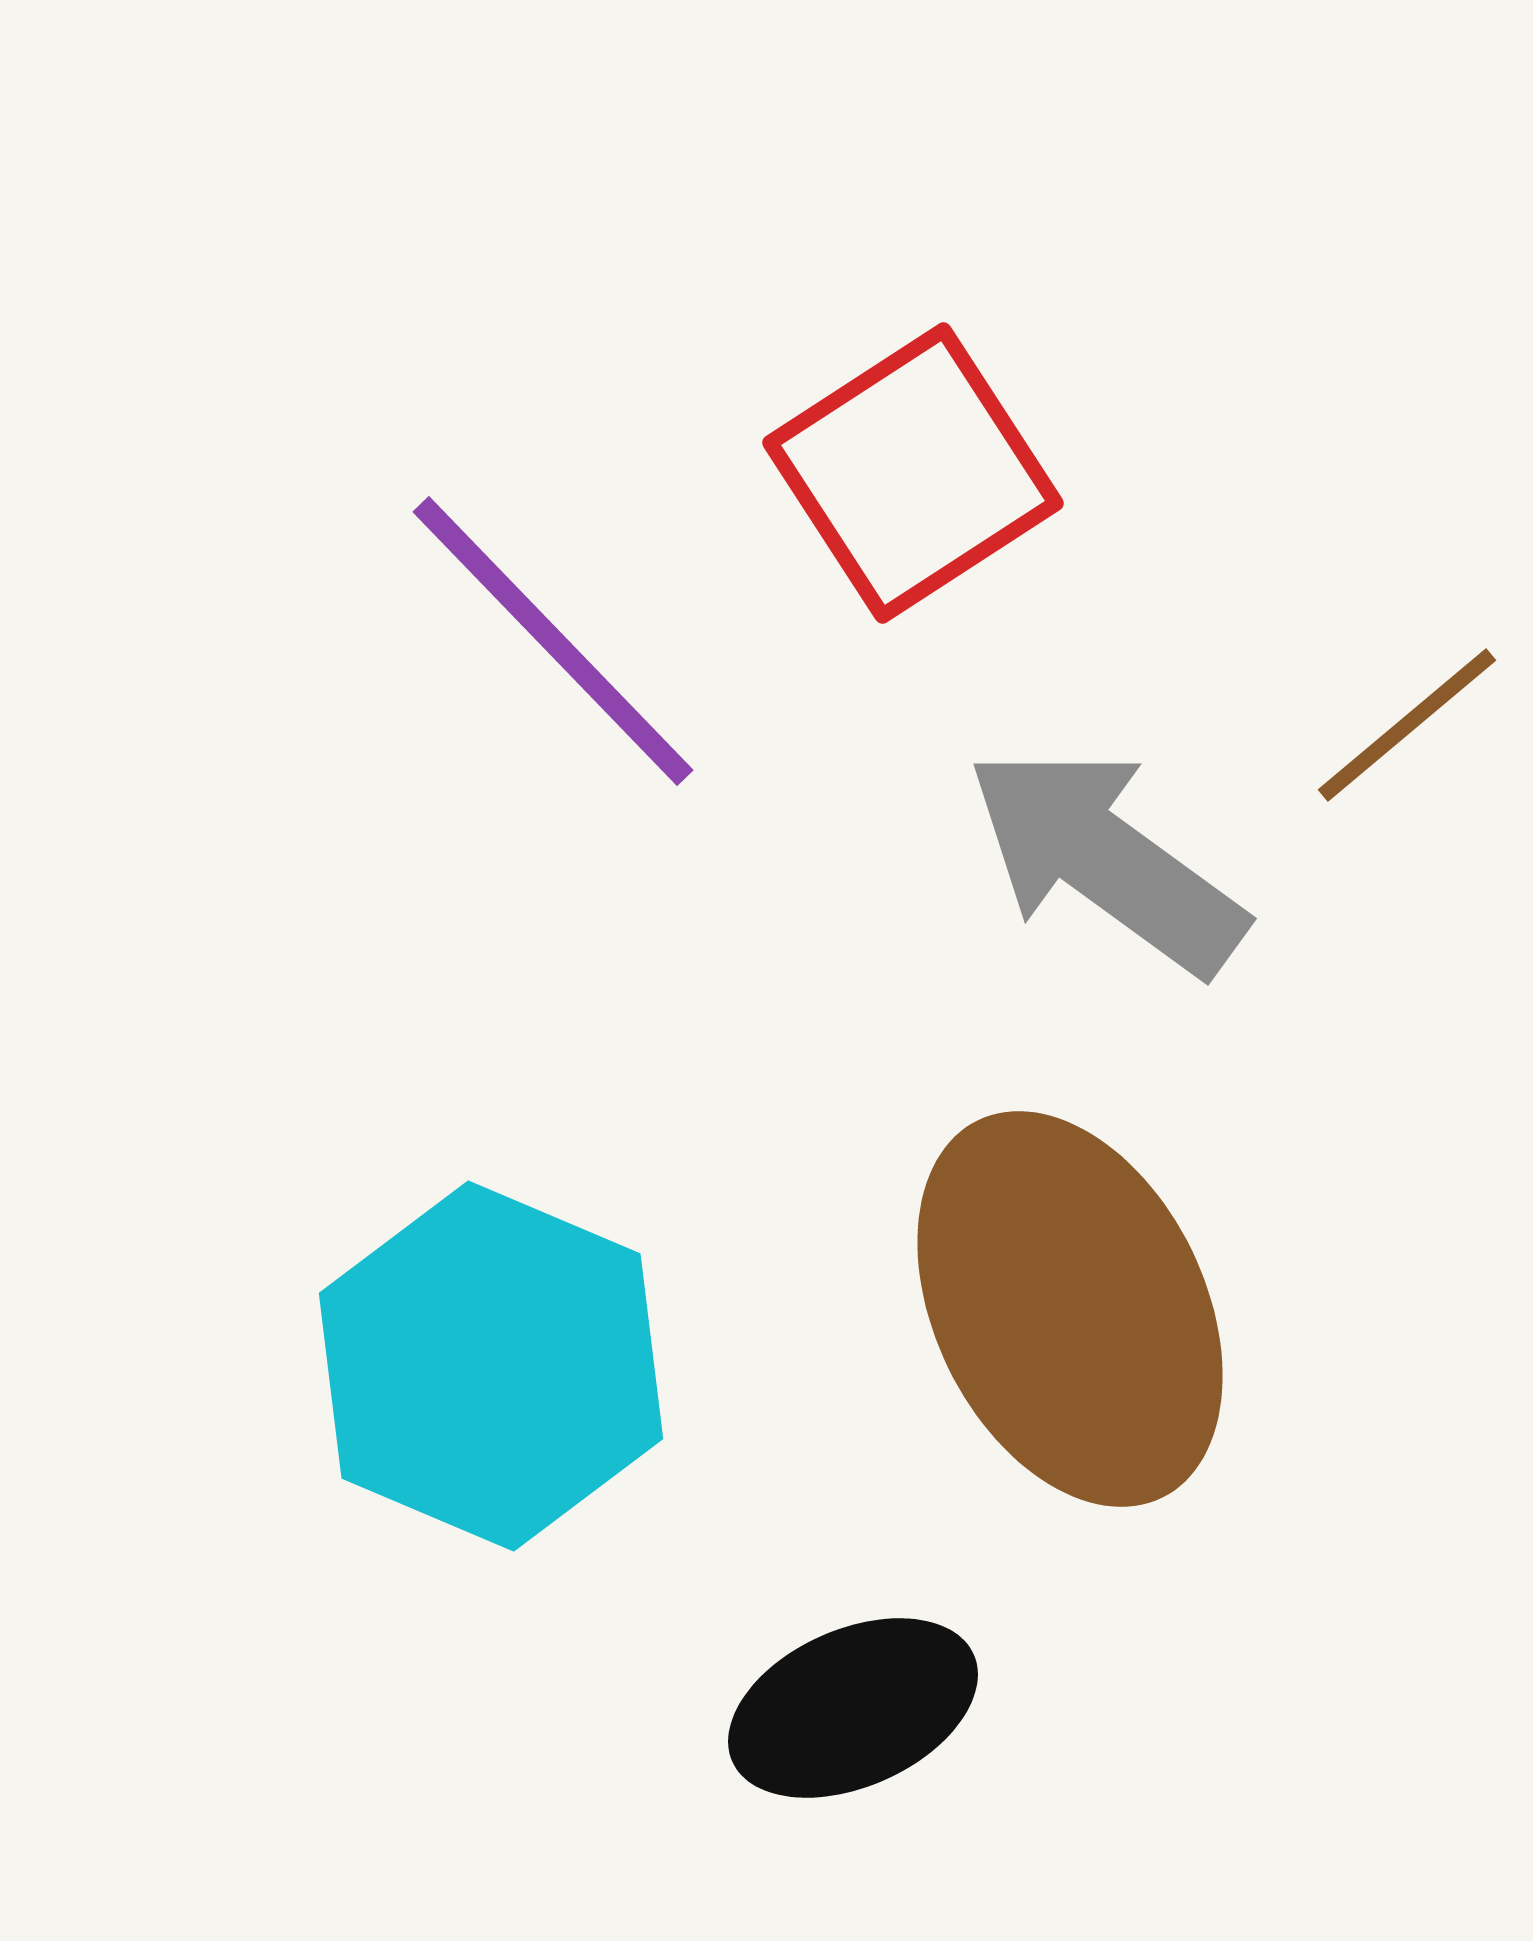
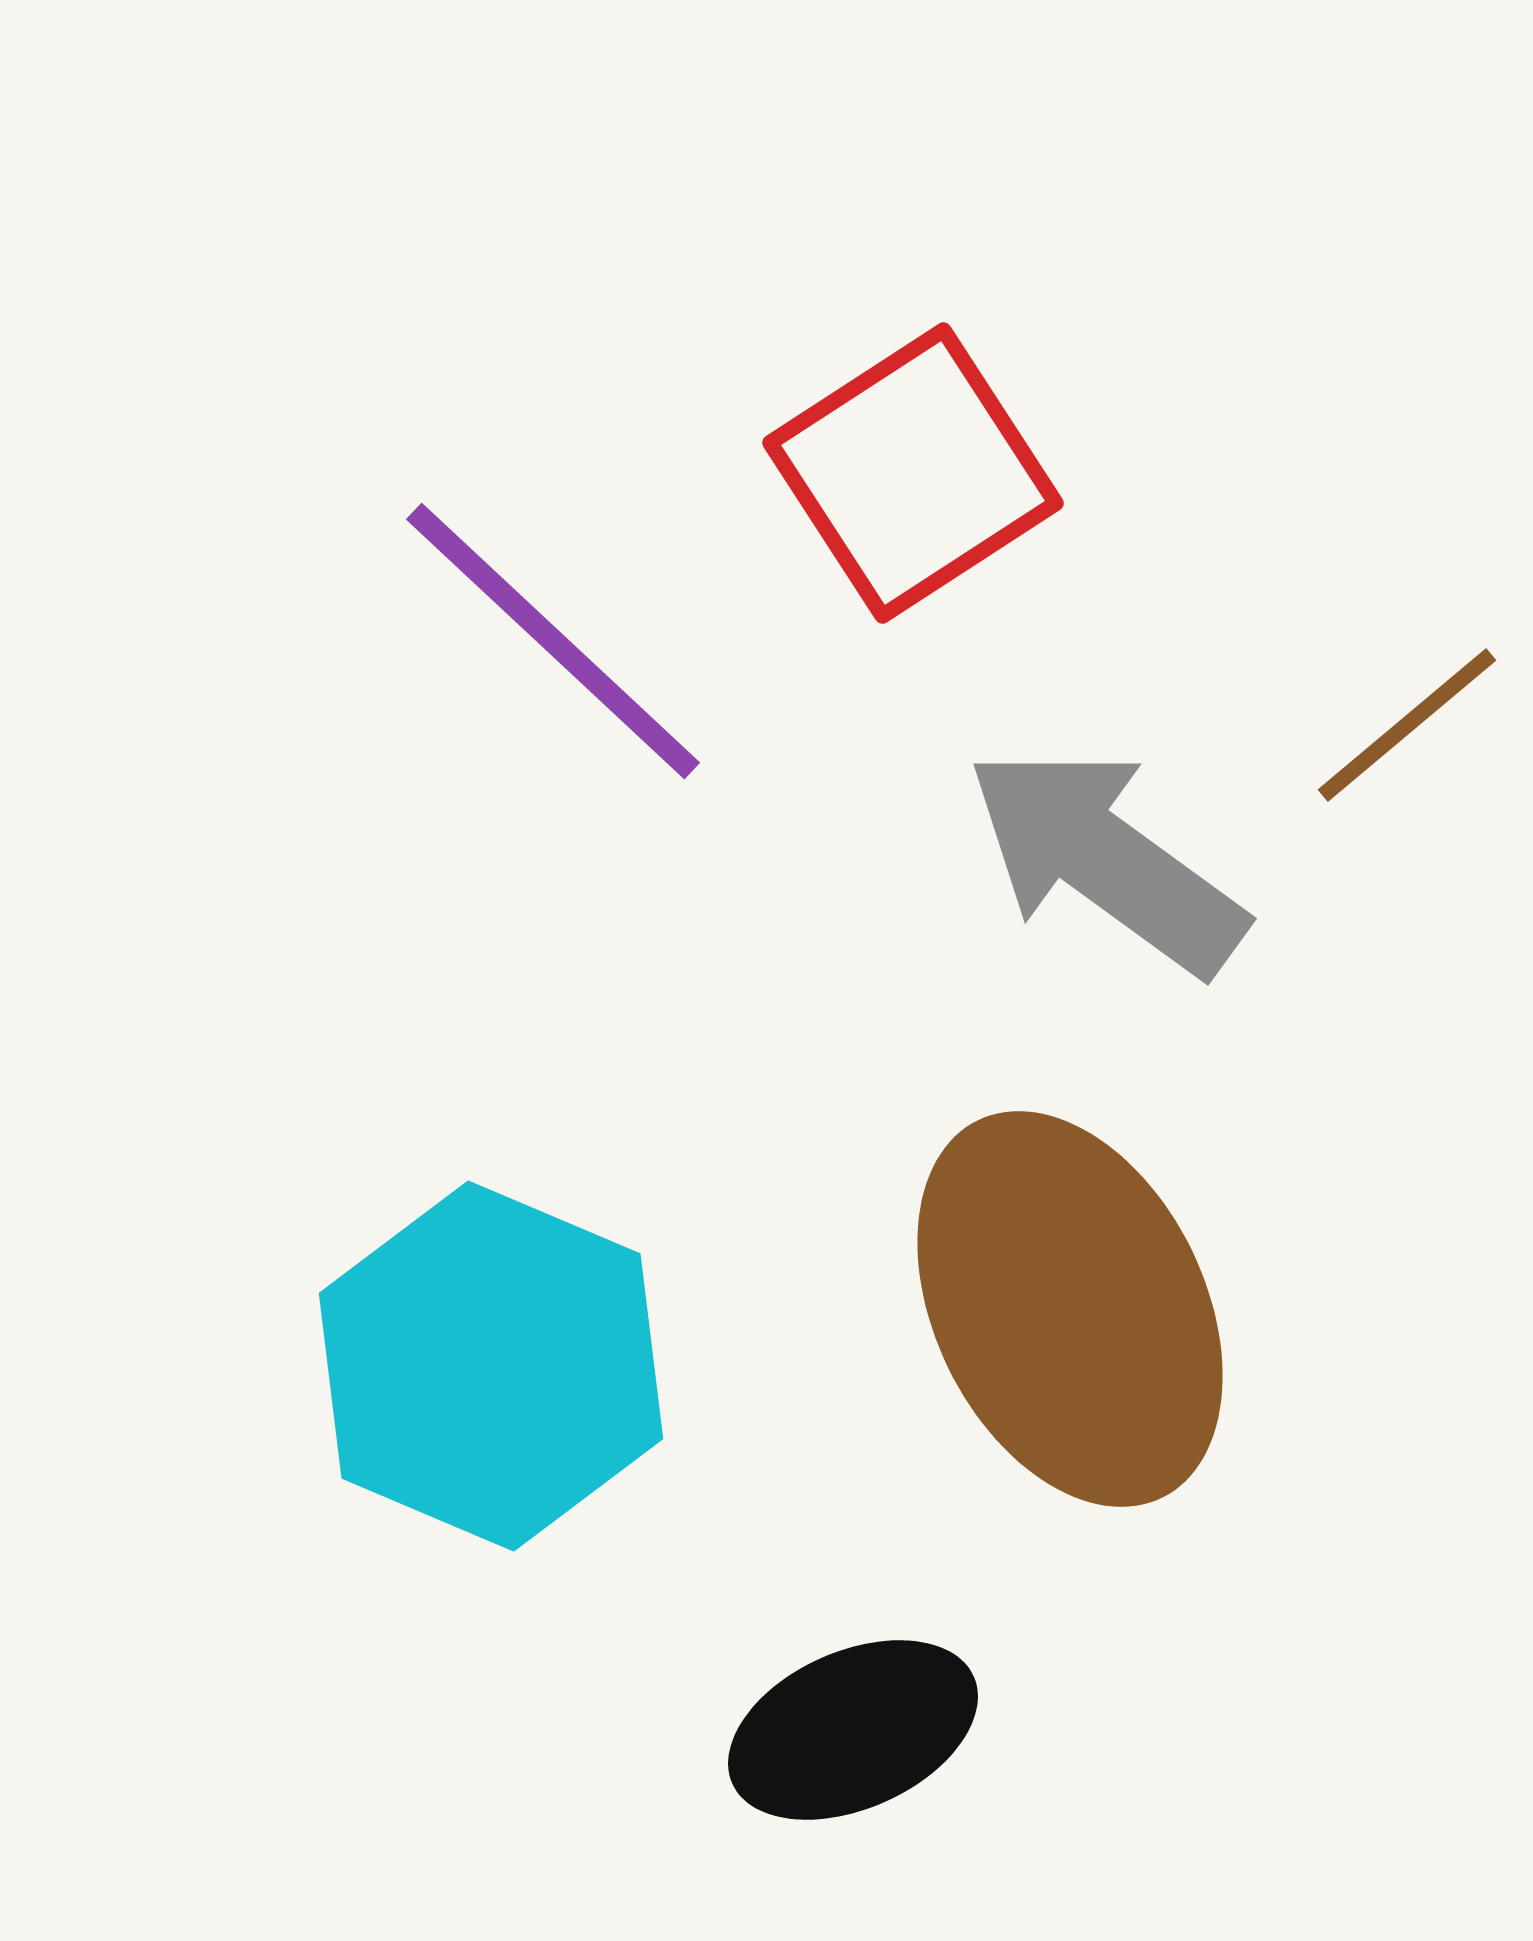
purple line: rotated 3 degrees counterclockwise
black ellipse: moved 22 px down
